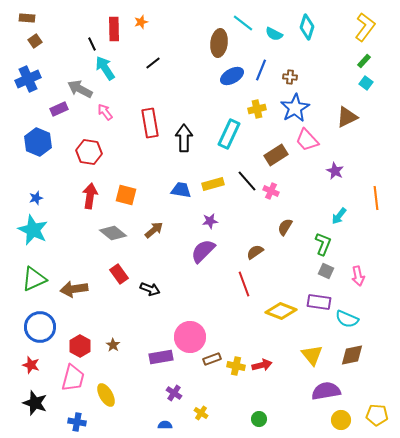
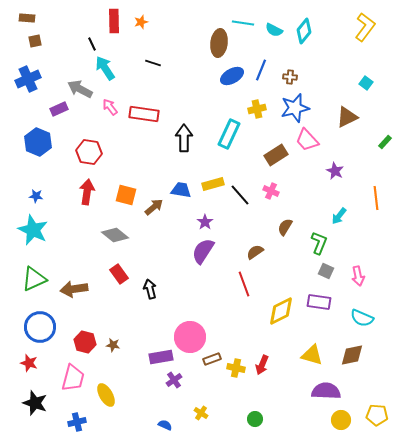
cyan line at (243, 23): rotated 30 degrees counterclockwise
cyan diamond at (307, 27): moved 3 px left, 4 px down; rotated 20 degrees clockwise
red rectangle at (114, 29): moved 8 px up
cyan semicircle at (274, 34): moved 4 px up
brown square at (35, 41): rotated 24 degrees clockwise
green rectangle at (364, 61): moved 21 px right, 81 px down
black line at (153, 63): rotated 56 degrees clockwise
blue star at (295, 108): rotated 16 degrees clockwise
pink arrow at (105, 112): moved 5 px right, 5 px up
red rectangle at (150, 123): moved 6 px left, 9 px up; rotated 72 degrees counterclockwise
black line at (247, 181): moved 7 px left, 14 px down
red arrow at (90, 196): moved 3 px left, 4 px up
blue star at (36, 198): moved 2 px up; rotated 24 degrees clockwise
purple star at (210, 221): moved 5 px left, 1 px down; rotated 28 degrees counterclockwise
brown arrow at (154, 230): moved 23 px up
gray diamond at (113, 233): moved 2 px right, 2 px down
green L-shape at (323, 244): moved 4 px left, 1 px up
purple semicircle at (203, 251): rotated 12 degrees counterclockwise
black arrow at (150, 289): rotated 126 degrees counterclockwise
yellow diamond at (281, 311): rotated 48 degrees counterclockwise
cyan semicircle at (347, 319): moved 15 px right, 1 px up
brown star at (113, 345): rotated 24 degrees counterclockwise
red hexagon at (80, 346): moved 5 px right, 4 px up; rotated 15 degrees counterclockwise
yellow triangle at (312, 355): rotated 35 degrees counterclockwise
red star at (31, 365): moved 2 px left, 2 px up
red arrow at (262, 365): rotated 126 degrees clockwise
yellow cross at (236, 366): moved 2 px down
purple semicircle at (326, 391): rotated 12 degrees clockwise
purple cross at (174, 393): moved 13 px up; rotated 21 degrees clockwise
green circle at (259, 419): moved 4 px left
blue cross at (77, 422): rotated 24 degrees counterclockwise
blue semicircle at (165, 425): rotated 24 degrees clockwise
